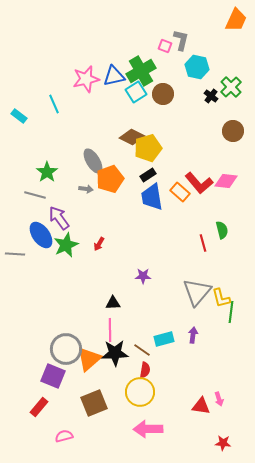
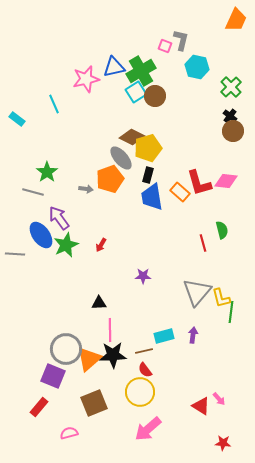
blue triangle at (114, 76): moved 9 px up
brown circle at (163, 94): moved 8 px left, 2 px down
black cross at (211, 96): moved 19 px right, 20 px down
cyan rectangle at (19, 116): moved 2 px left, 3 px down
gray ellipse at (93, 161): moved 28 px right, 3 px up; rotated 10 degrees counterclockwise
black rectangle at (148, 175): rotated 42 degrees counterclockwise
red L-shape at (199, 183): rotated 24 degrees clockwise
gray line at (35, 195): moved 2 px left, 3 px up
red arrow at (99, 244): moved 2 px right, 1 px down
black triangle at (113, 303): moved 14 px left
cyan rectangle at (164, 339): moved 3 px up
brown line at (142, 350): moved 2 px right, 1 px down; rotated 48 degrees counterclockwise
black star at (115, 353): moved 2 px left, 2 px down
red semicircle at (145, 370): rotated 133 degrees clockwise
pink arrow at (219, 399): rotated 24 degrees counterclockwise
red triangle at (201, 406): rotated 24 degrees clockwise
pink arrow at (148, 429): rotated 40 degrees counterclockwise
pink semicircle at (64, 436): moved 5 px right, 3 px up
